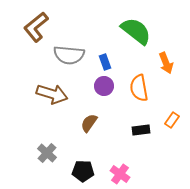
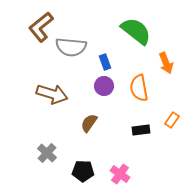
brown L-shape: moved 5 px right
gray semicircle: moved 2 px right, 8 px up
